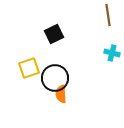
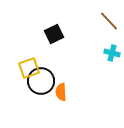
brown line: moved 1 px right, 6 px down; rotated 35 degrees counterclockwise
black circle: moved 14 px left, 3 px down
orange semicircle: moved 2 px up
